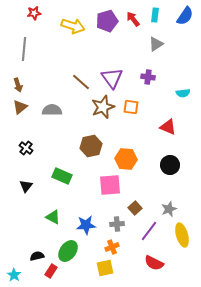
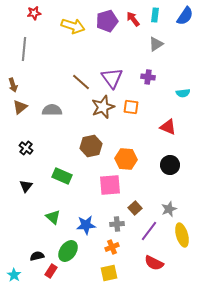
brown arrow: moved 5 px left
green triangle: rotated 14 degrees clockwise
yellow square: moved 4 px right, 5 px down
